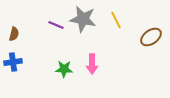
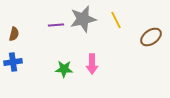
gray star: rotated 24 degrees counterclockwise
purple line: rotated 28 degrees counterclockwise
